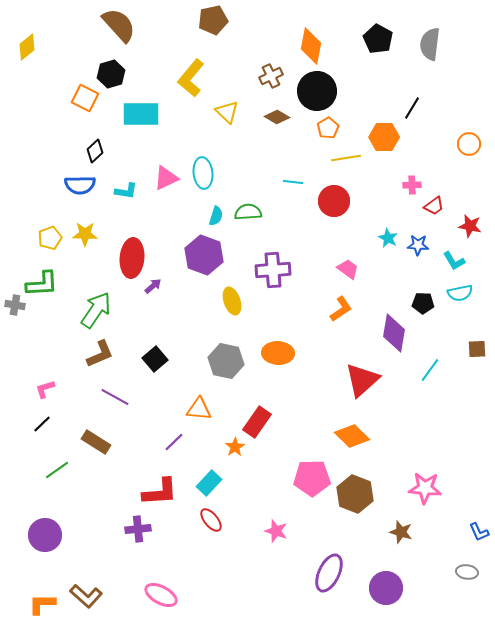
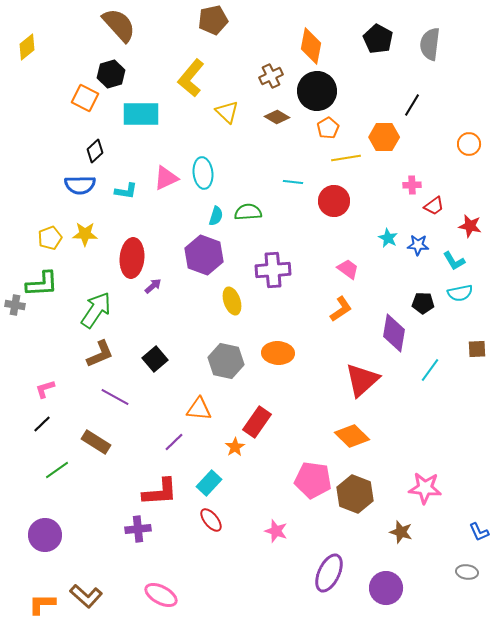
black line at (412, 108): moved 3 px up
pink pentagon at (312, 478): moved 1 px right, 2 px down; rotated 9 degrees clockwise
